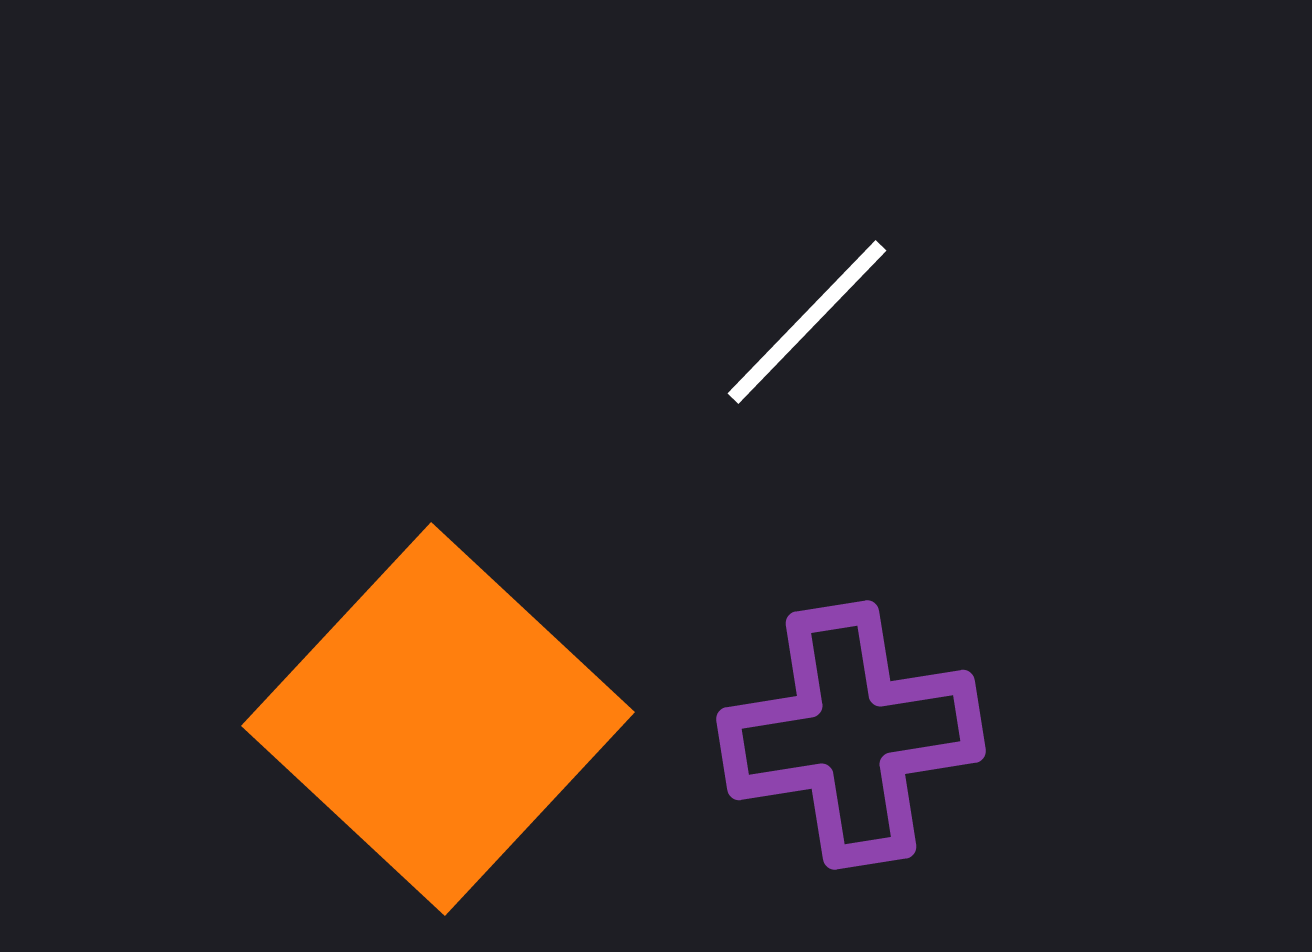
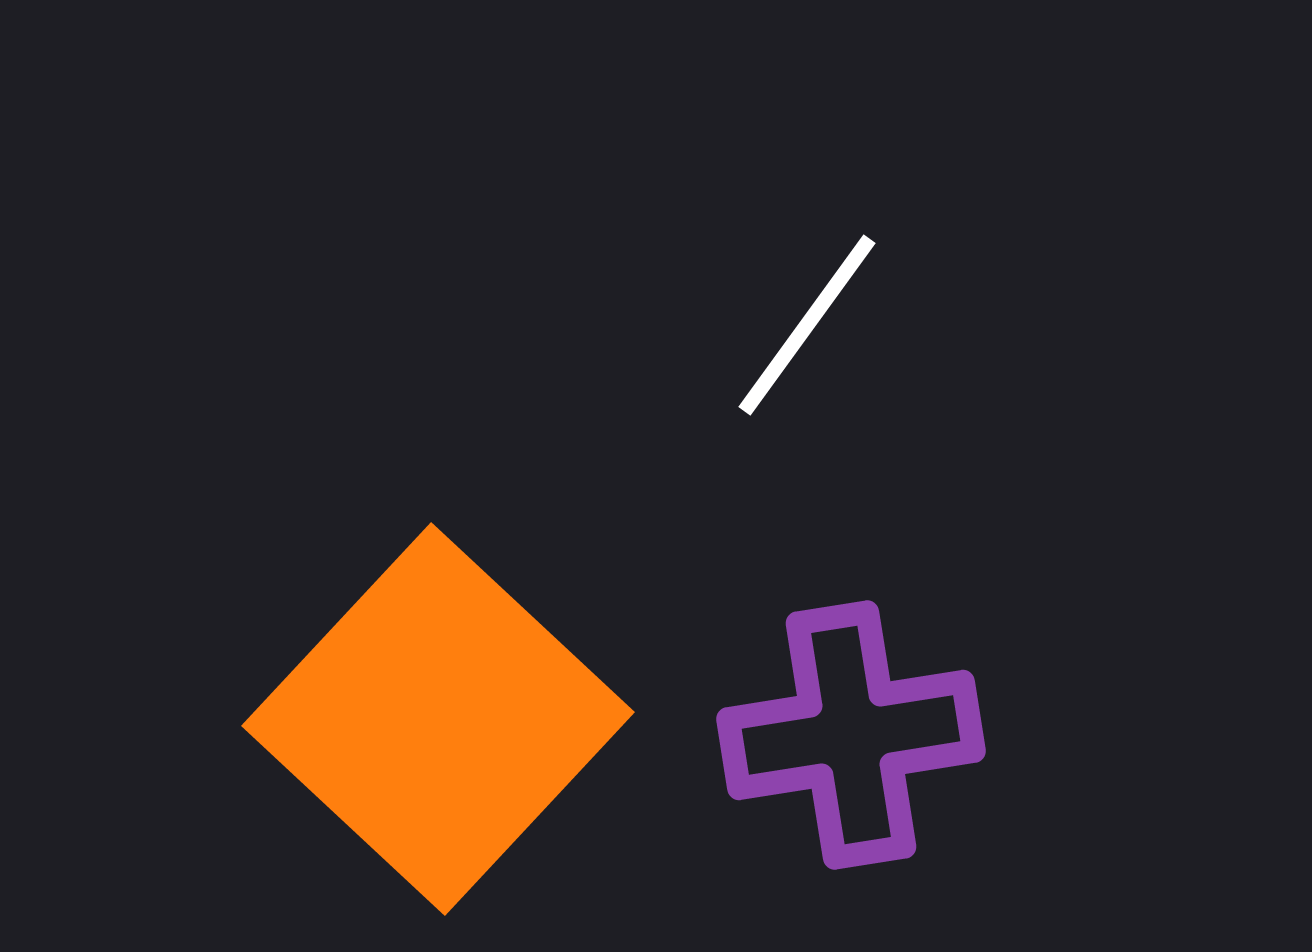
white line: moved 3 px down; rotated 8 degrees counterclockwise
